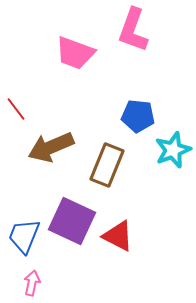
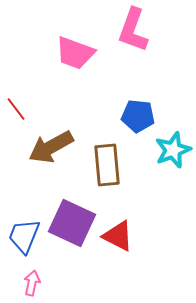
brown arrow: rotated 6 degrees counterclockwise
brown rectangle: rotated 27 degrees counterclockwise
purple square: moved 2 px down
